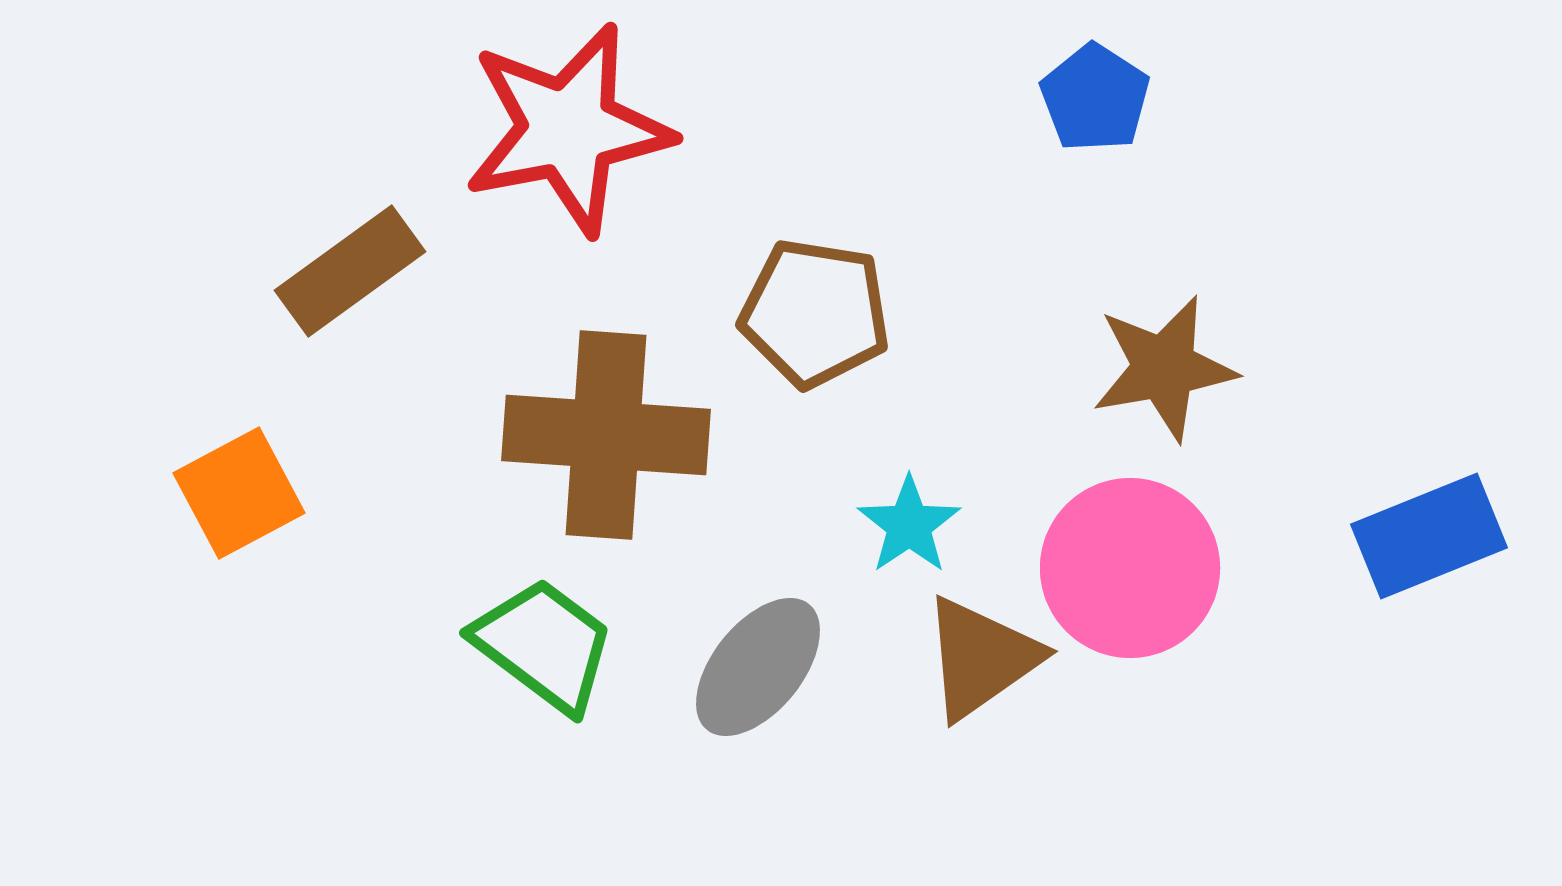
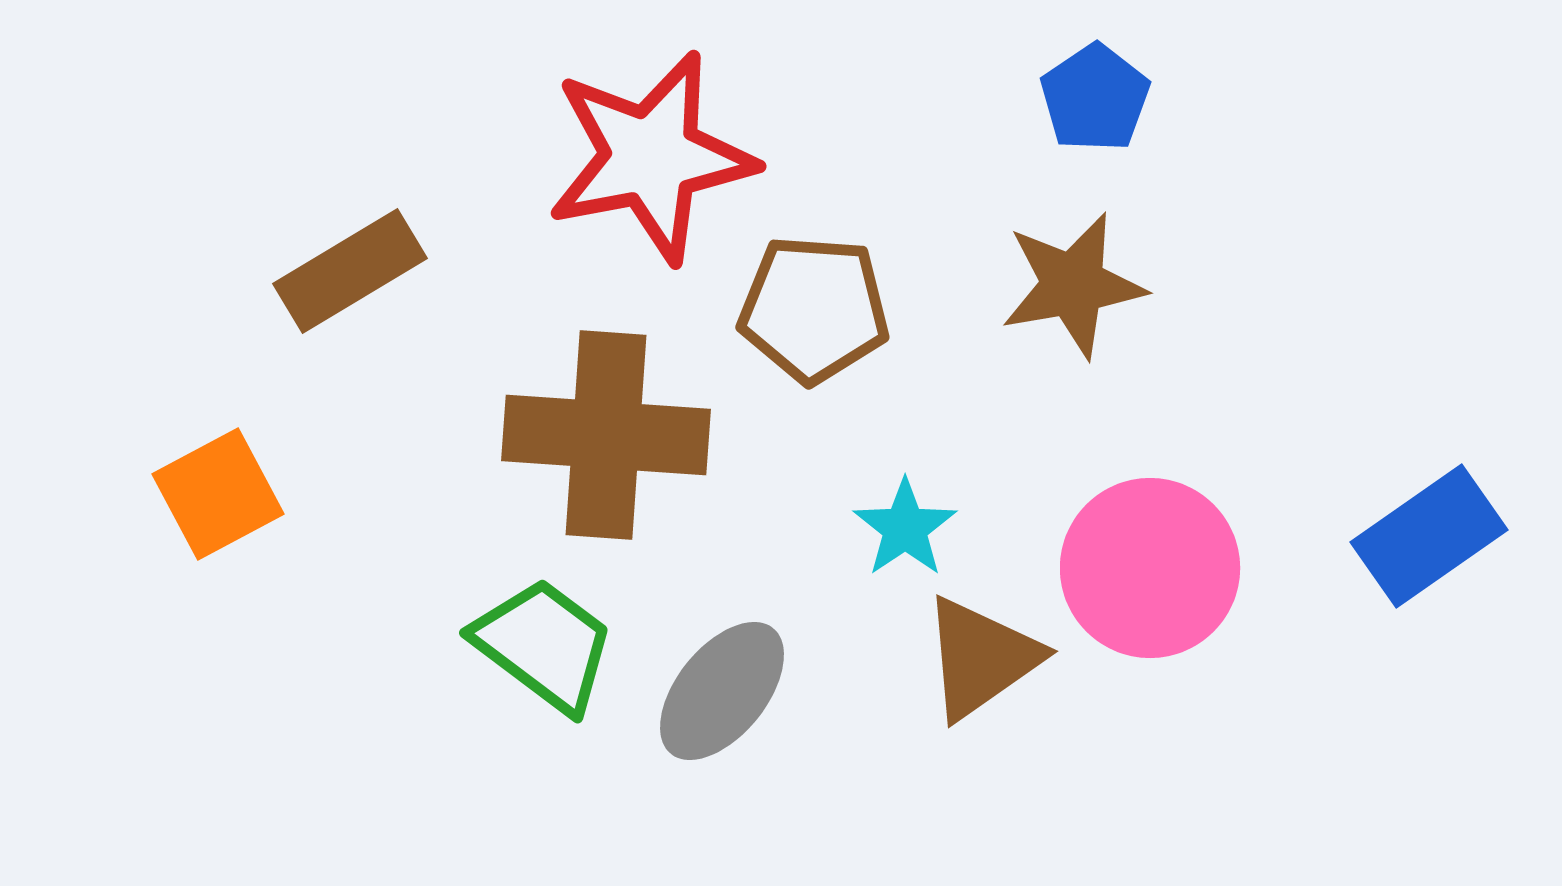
blue pentagon: rotated 5 degrees clockwise
red star: moved 83 px right, 28 px down
brown rectangle: rotated 5 degrees clockwise
brown pentagon: moved 1 px left, 4 px up; rotated 5 degrees counterclockwise
brown star: moved 91 px left, 83 px up
orange square: moved 21 px left, 1 px down
cyan star: moved 4 px left, 3 px down
blue rectangle: rotated 13 degrees counterclockwise
pink circle: moved 20 px right
gray ellipse: moved 36 px left, 24 px down
